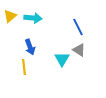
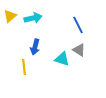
cyan arrow: rotated 18 degrees counterclockwise
blue line: moved 2 px up
blue arrow: moved 5 px right; rotated 35 degrees clockwise
cyan triangle: rotated 42 degrees counterclockwise
